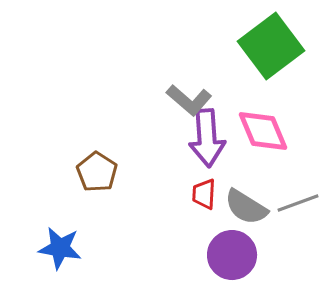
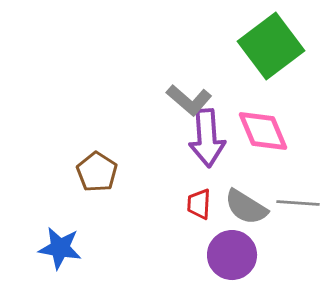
red trapezoid: moved 5 px left, 10 px down
gray line: rotated 24 degrees clockwise
